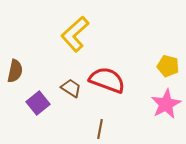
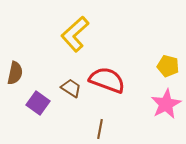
brown semicircle: moved 2 px down
purple square: rotated 15 degrees counterclockwise
